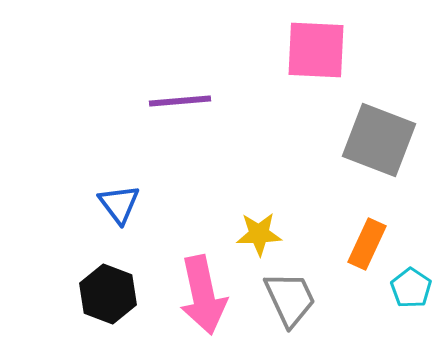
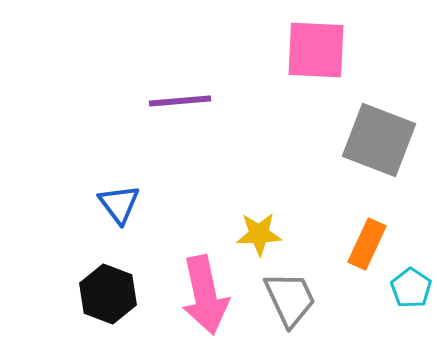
pink arrow: moved 2 px right
